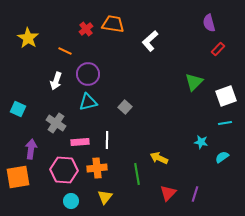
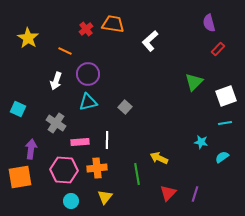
orange square: moved 2 px right
